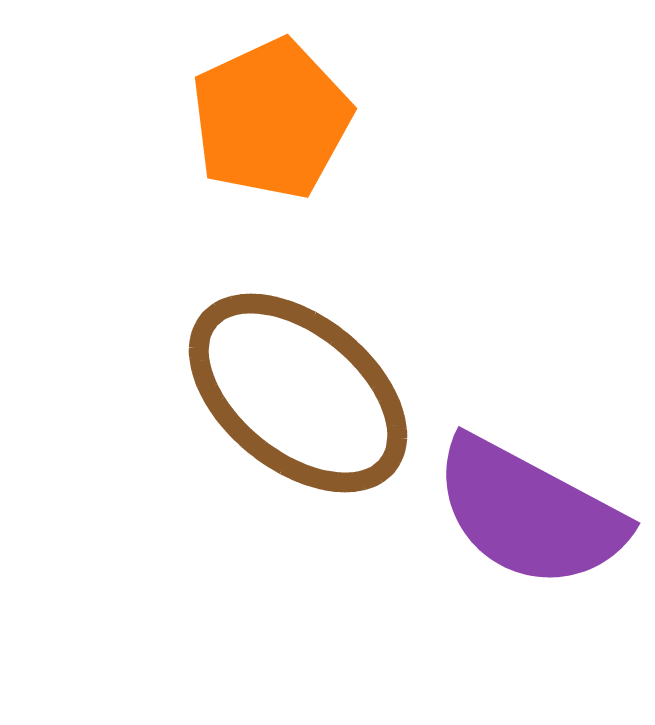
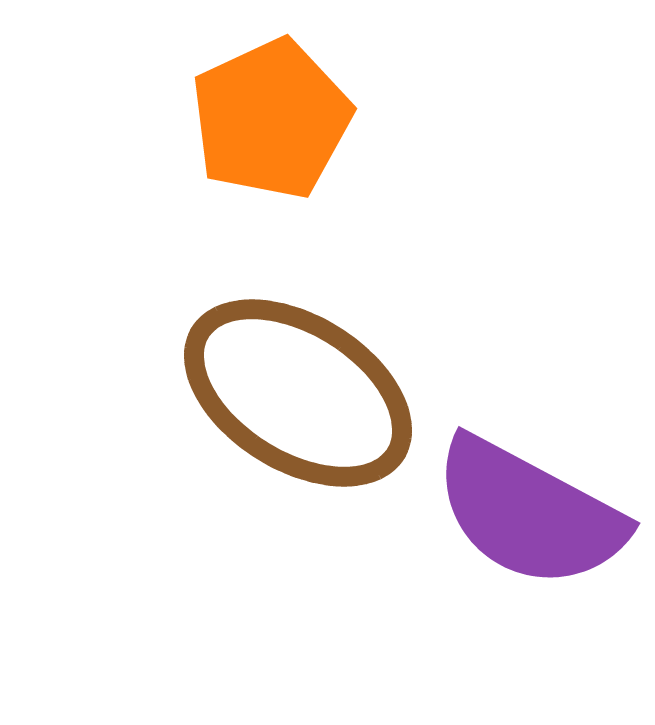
brown ellipse: rotated 7 degrees counterclockwise
